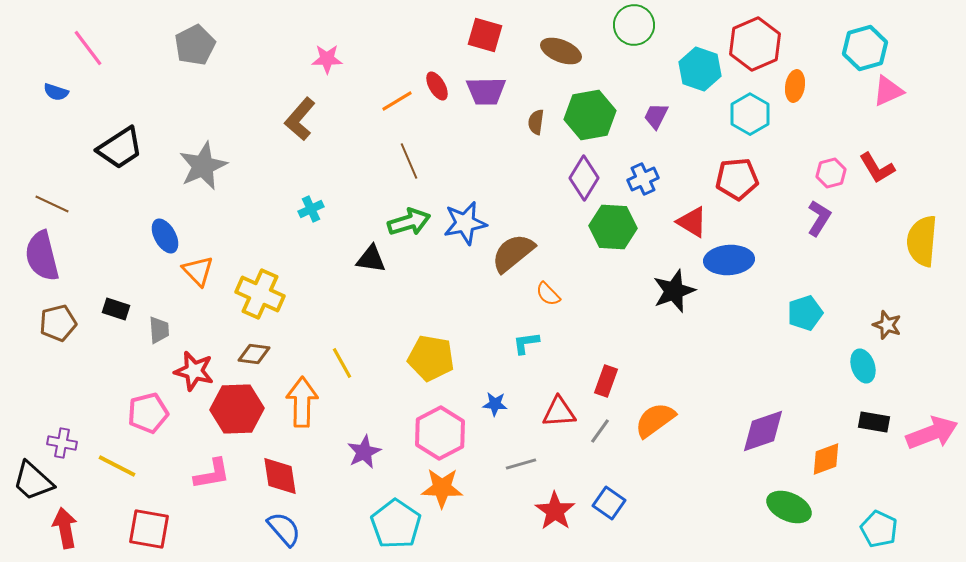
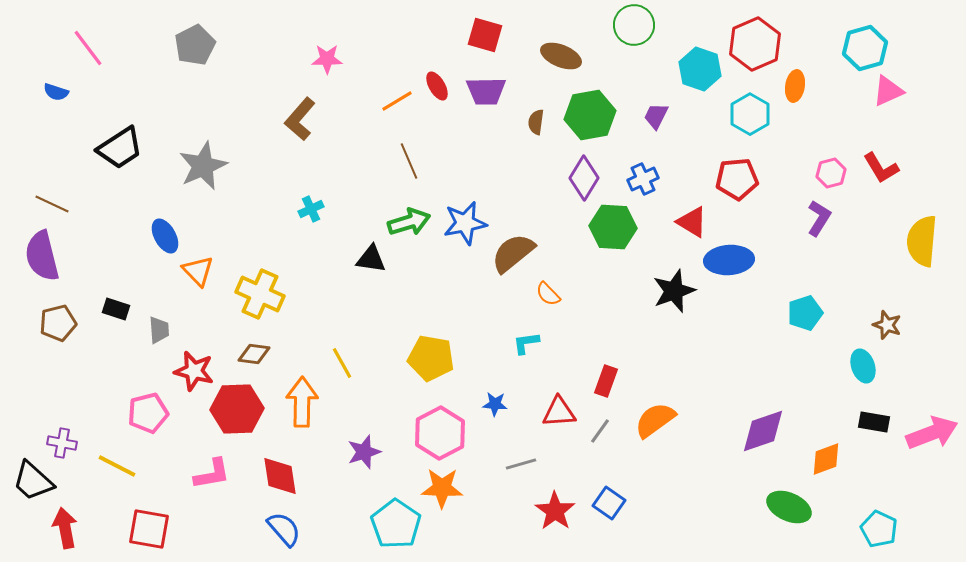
brown ellipse at (561, 51): moved 5 px down
red L-shape at (877, 168): moved 4 px right
purple star at (364, 452): rotated 8 degrees clockwise
